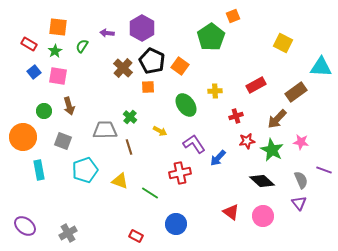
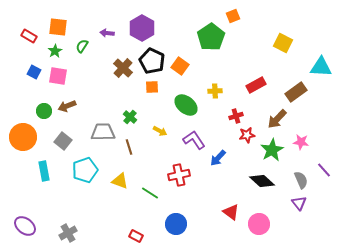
red rectangle at (29, 44): moved 8 px up
blue square at (34, 72): rotated 24 degrees counterclockwise
orange square at (148, 87): moved 4 px right
green ellipse at (186, 105): rotated 15 degrees counterclockwise
brown arrow at (69, 106): moved 2 px left; rotated 84 degrees clockwise
gray trapezoid at (105, 130): moved 2 px left, 2 px down
gray square at (63, 141): rotated 18 degrees clockwise
red star at (247, 141): moved 6 px up
purple L-shape at (194, 144): moved 4 px up
green star at (272, 150): rotated 15 degrees clockwise
cyan rectangle at (39, 170): moved 5 px right, 1 px down
purple line at (324, 170): rotated 28 degrees clockwise
red cross at (180, 173): moved 1 px left, 2 px down
pink circle at (263, 216): moved 4 px left, 8 px down
